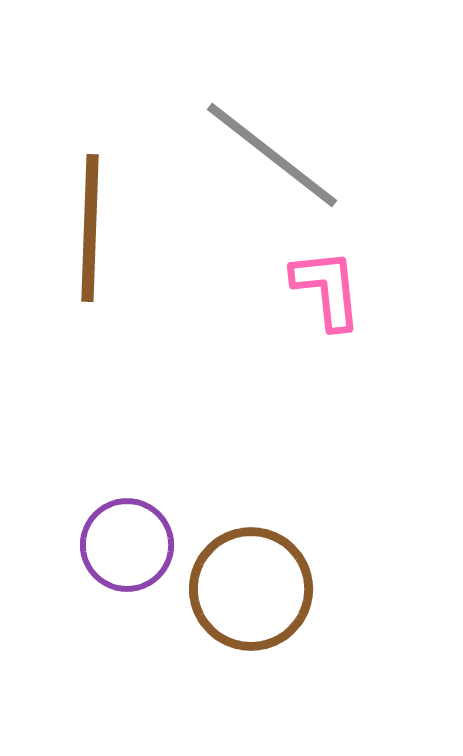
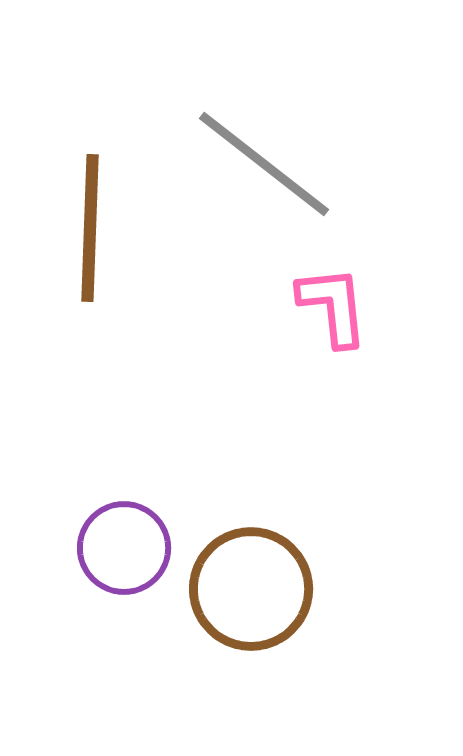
gray line: moved 8 px left, 9 px down
pink L-shape: moved 6 px right, 17 px down
purple circle: moved 3 px left, 3 px down
